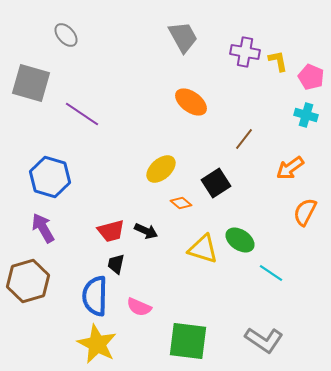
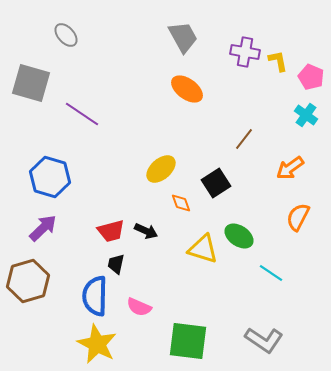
orange ellipse: moved 4 px left, 13 px up
cyan cross: rotated 20 degrees clockwise
orange diamond: rotated 30 degrees clockwise
orange semicircle: moved 7 px left, 5 px down
purple arrow: rotated 76 degrees clockwise
green ellipse: moved 1 px left, 4 px up
